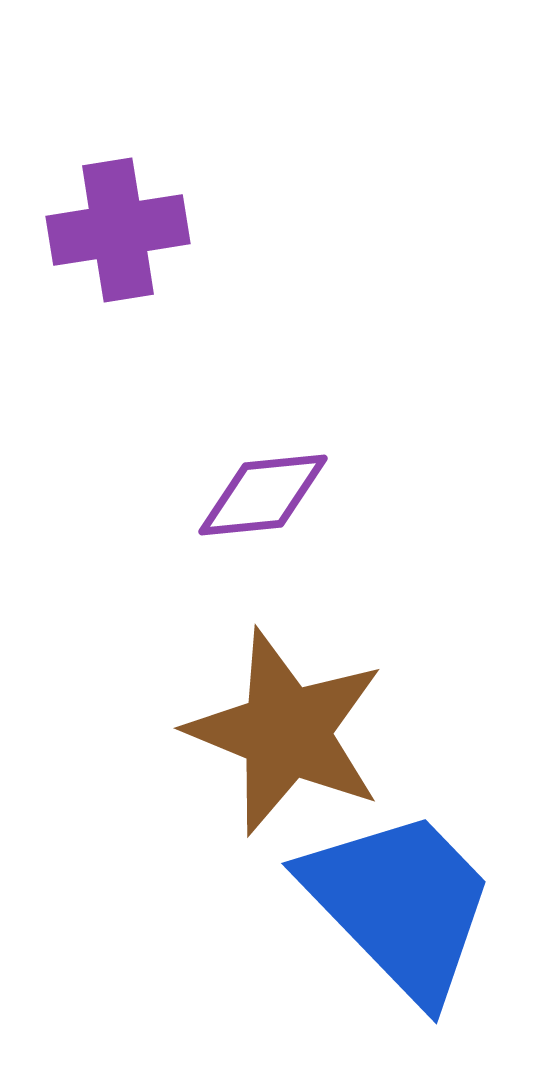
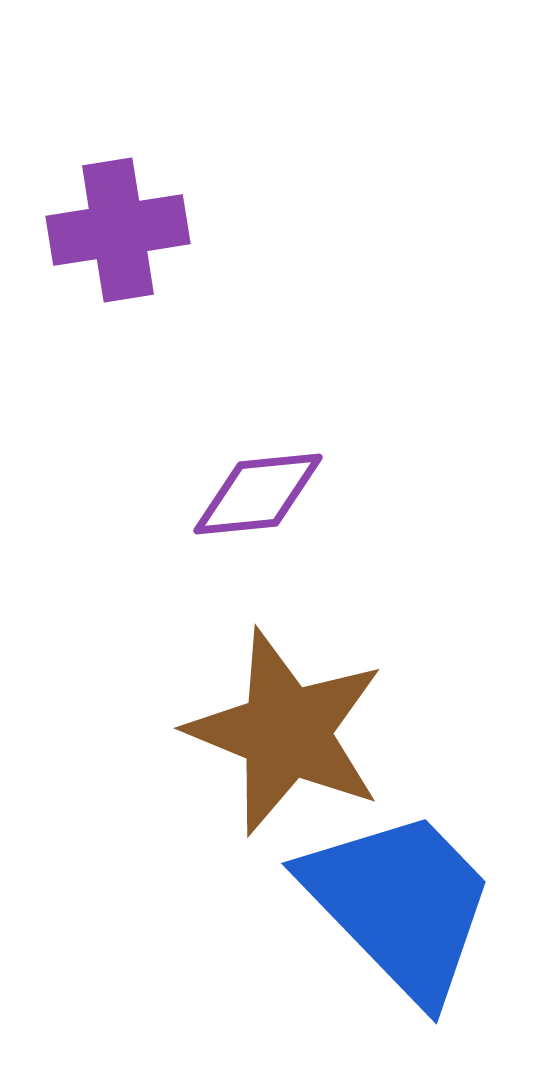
purple diamond: moved 5 px left, 1 px up
